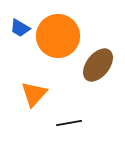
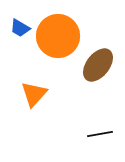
black line: moved 31 px right, 11 px down
